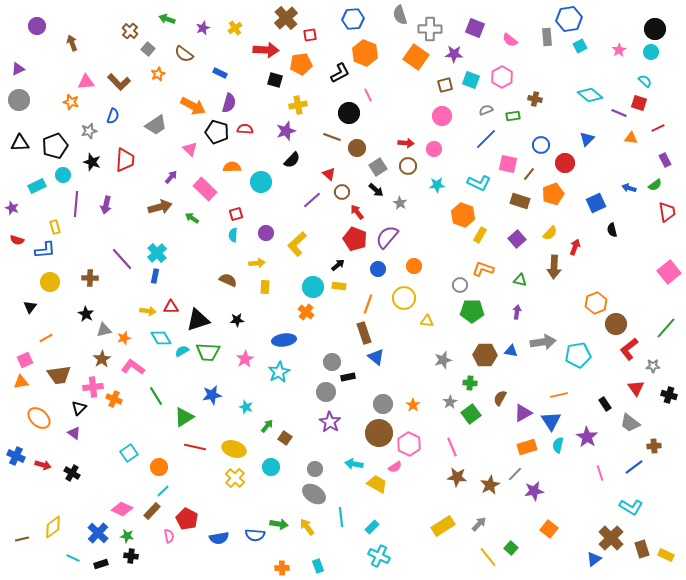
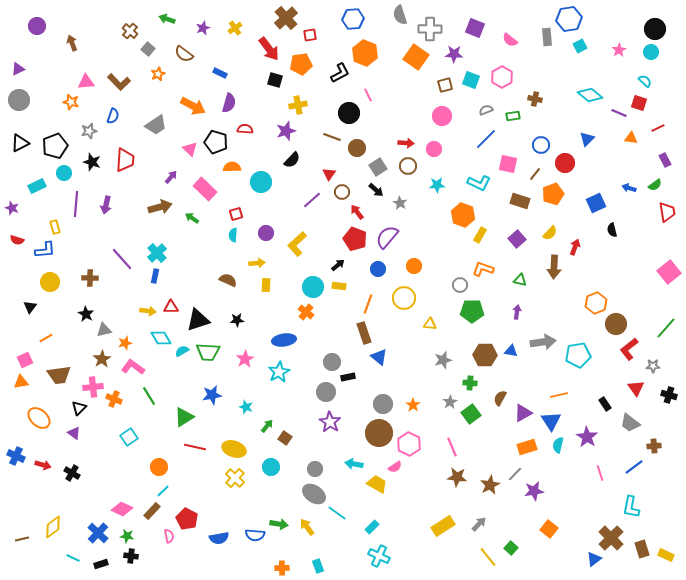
red arrow at (266, 50): moved 3 px right, 1 px up; rotated 50 degrees clockwise
black pentagon at (217, 132): moved 1 px left, 10 px down
black triangle at (20, 143): rotated 24 degrees counterclockwise
red triangle at (329, 174): rotated 24 degrees clockwise
brown line at (529, 174): moved 6 px right
cyan circle at (63, 175): moved 1 px right, 2 px up
yellow rectangle at (265, 287): moved 1 px right, 2 px up
yellow triangle at (427, 321): moved 3 px right, 3 px down
orange star at (124, 338): moved 1 px right, 5 px down
blue triangle at (376, 357): moved 3 px right
green line at (156, 396): moved 7 px left
cyan square at (129, 453): moved 16 px up
cyan L-shape at (631, 507): rotated 70 degrees clockwise
cyan line at (341, 517): moved 4 px left, 4 px up; rotated 48 degrees counterclockwise
